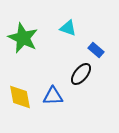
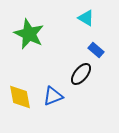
cyan triangle: moved 18 px right, 10 px up; rotated 12 degrees clockwise
green star: moved 6 px right, 4 px up
blue triangle: rotated 20 degrees counterclockwise
